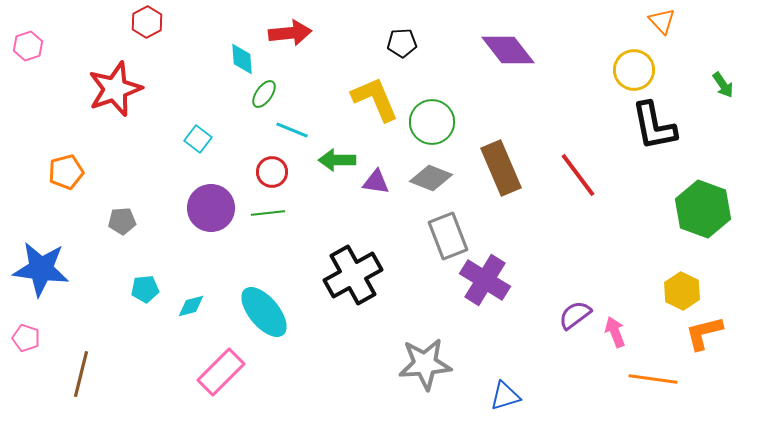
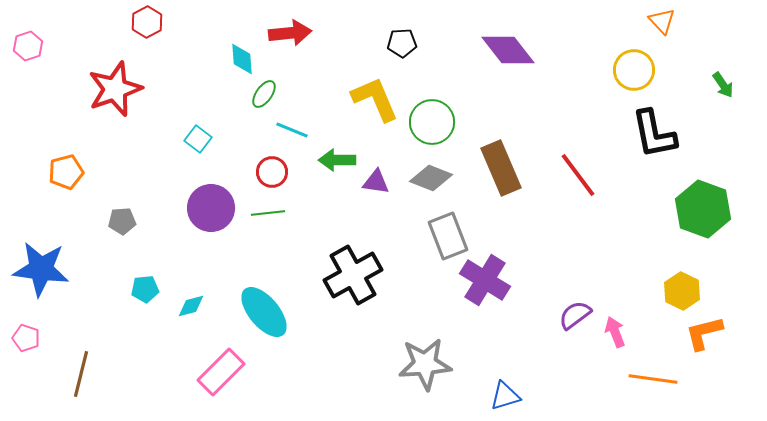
black L-shape at (654, 126): moved 8 px down
